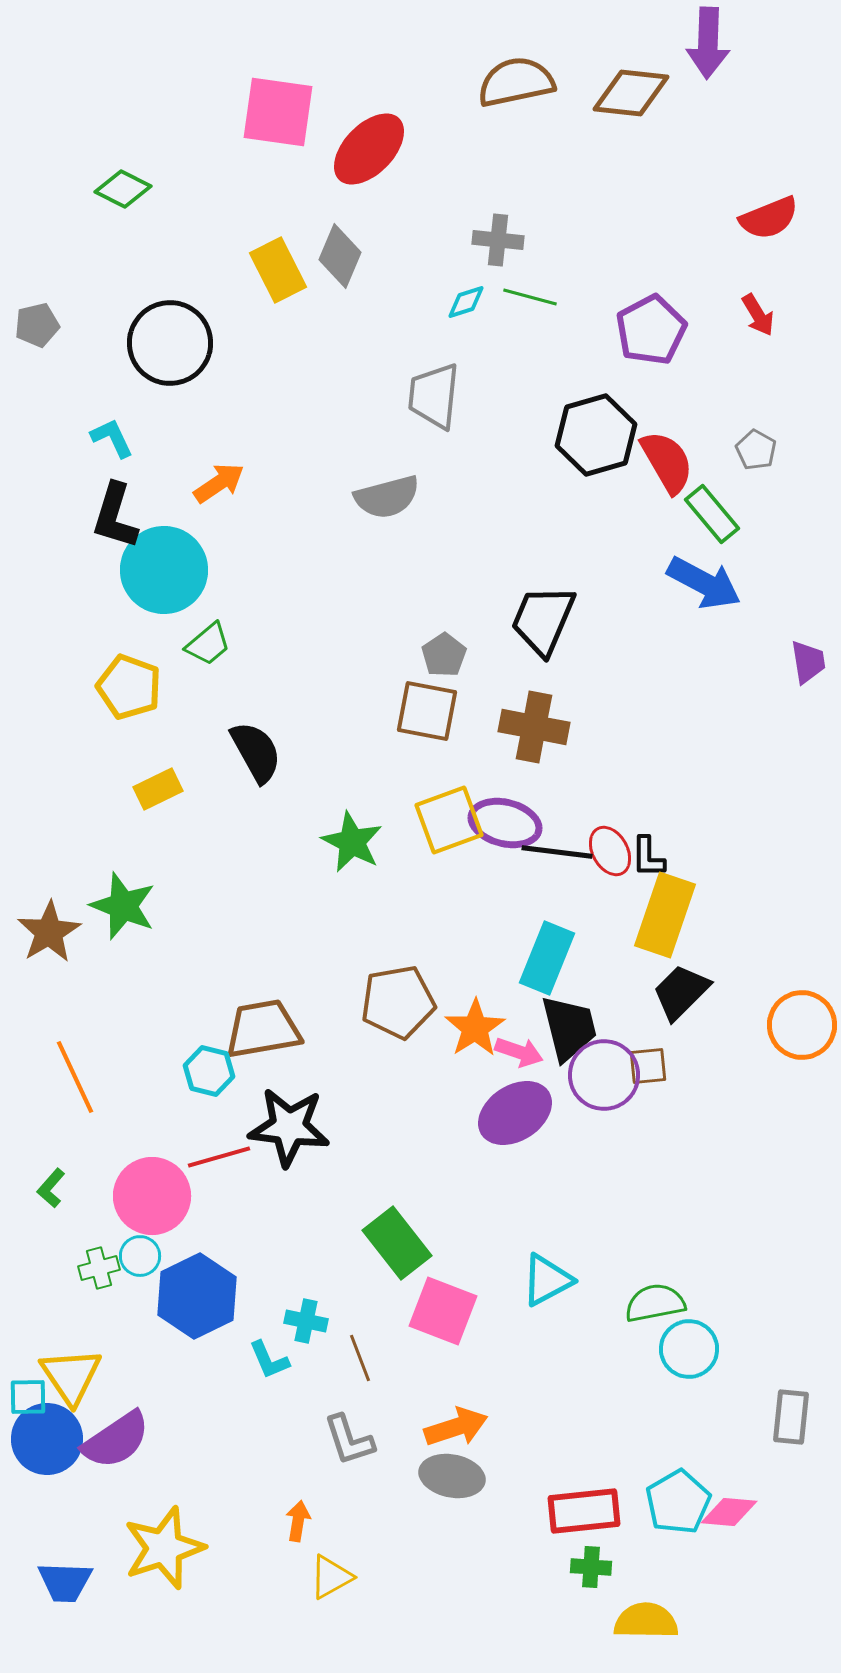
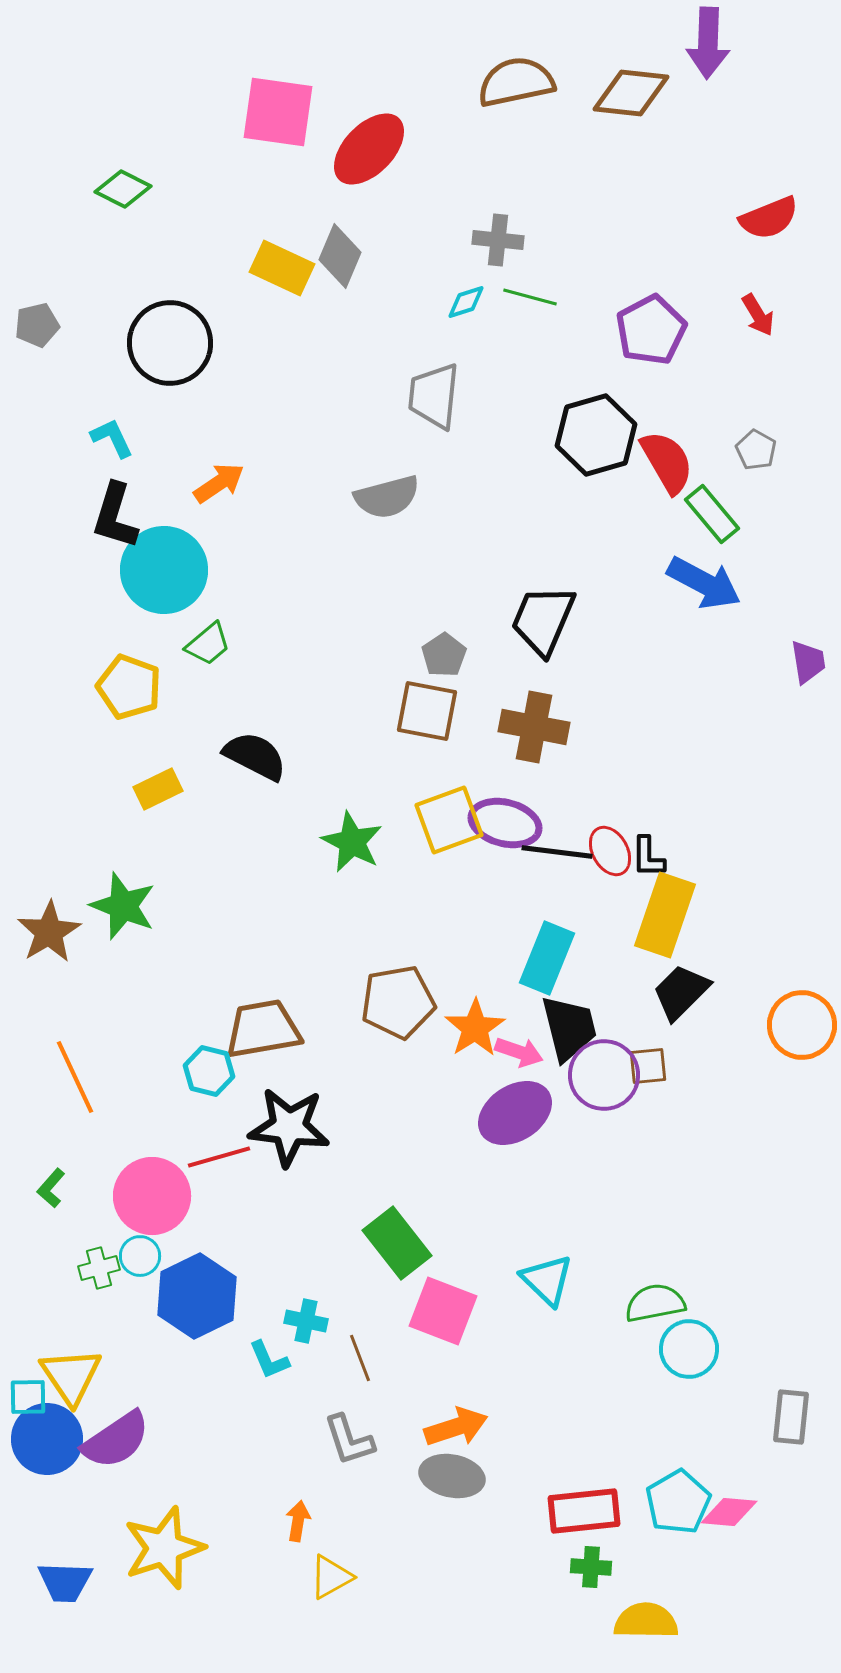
yellow rectangle at (278, 270): moved 4 px right, 2 px up; rotated 38 degrees counterclockwise
black semicircle at (256, 752): moved 1 px left, 4 px down; rotated 34 degrees counterclockwise
cyan triangle at (547, 1280): rotated 48 degrees counterclockwise
